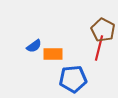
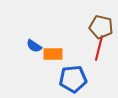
brown pentagon: moved 2 px left, 3 px up; rotated 15 degrees counterclockwise
blue semicircle: rotated 70 degrees clockwise
